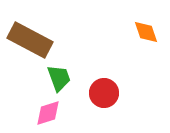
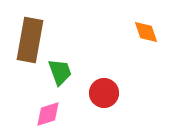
brown rectangle: rotated 72 degrees clockwise
green trapezoid: moved 1 px right, 6 px up
pink diamond: moved 1 px down
